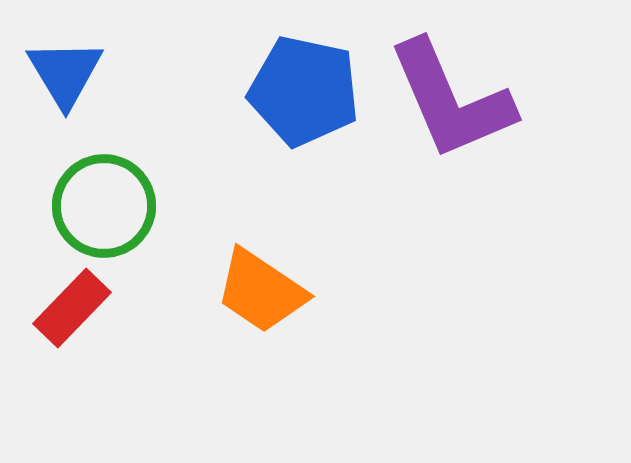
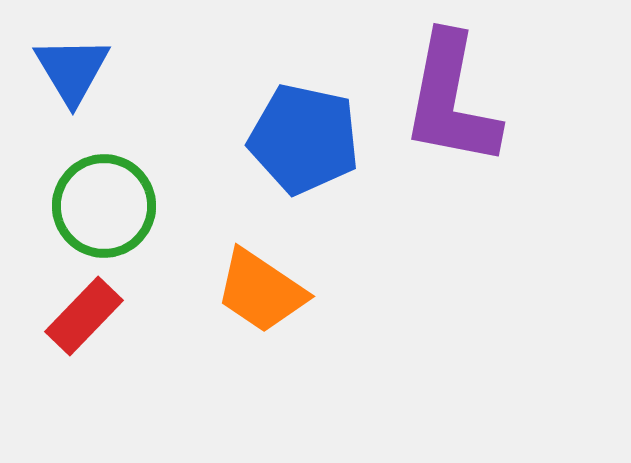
blue triangle: moved 7 px right, 3 px up
blue pentagon: moved 48 px down
purple L-shape: rotated 34 degrees clockwise
red rectangle: moved 12 px right, 8 px down
